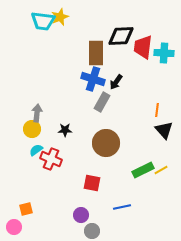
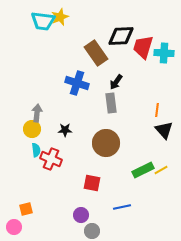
red trapezoid: rotated 10 degrees clockwise
brown rectangle: rotated 35 degrees counterclockwise
blue cross: moved 16 px left, 4 px down
gray rectangle: moved 9 px right, 1 px down; rotated 36 degrees counterclockwise
cyan semicircle: rotated 120 degrees clockwise
